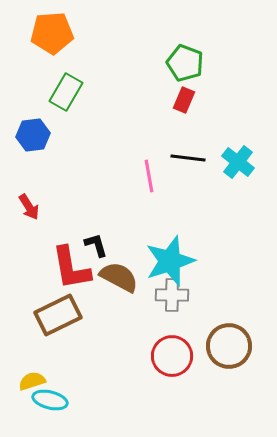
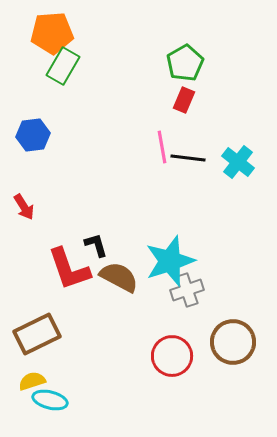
green pentagon: rotated 21 degrees clockwise
green rectangle: moved 3 px left, 26 px up
pink line: moved 13 px right, 29 px up
red arrow: moved 5 px left
red L-shape: moved 2 px left, 1 px down; rotated 9 degrees counterclockwise
gray cross: moved 15 px right, 5 px up; rotated 20 degrees counterclockwise
brown rectangle: moved 21 px left, 19 px down
brown circle: moved 4 px right, 4 px up
